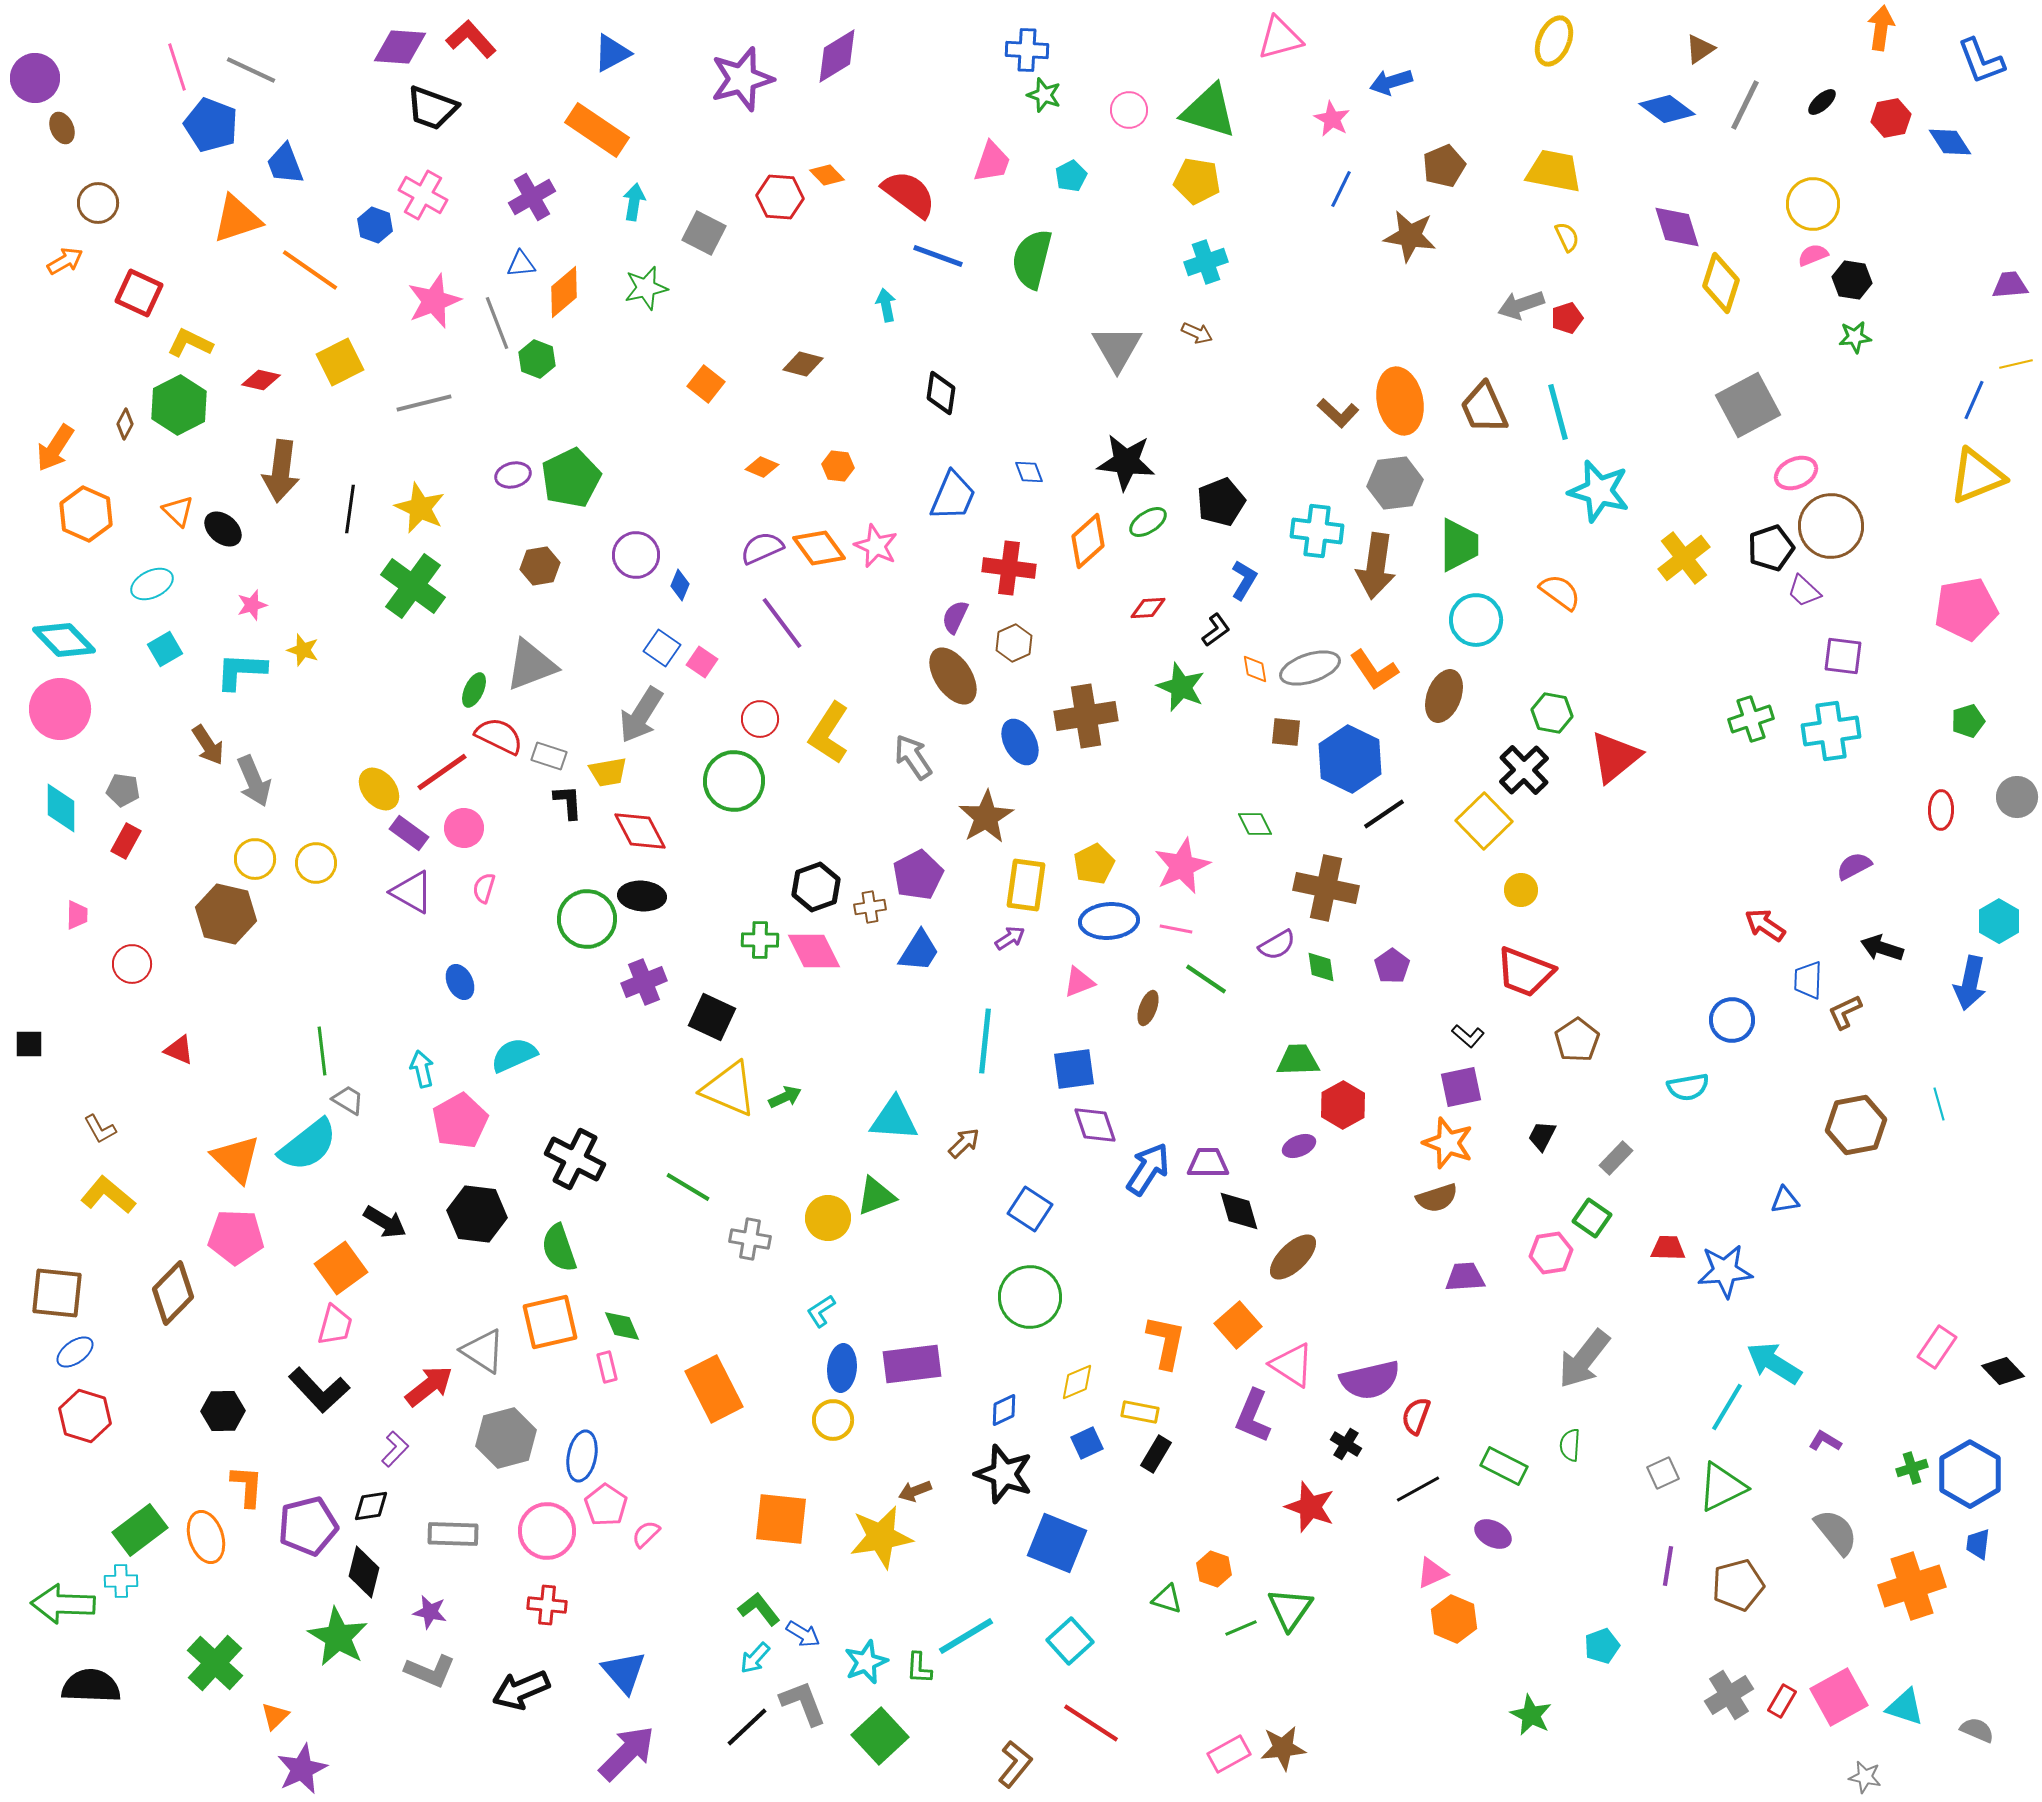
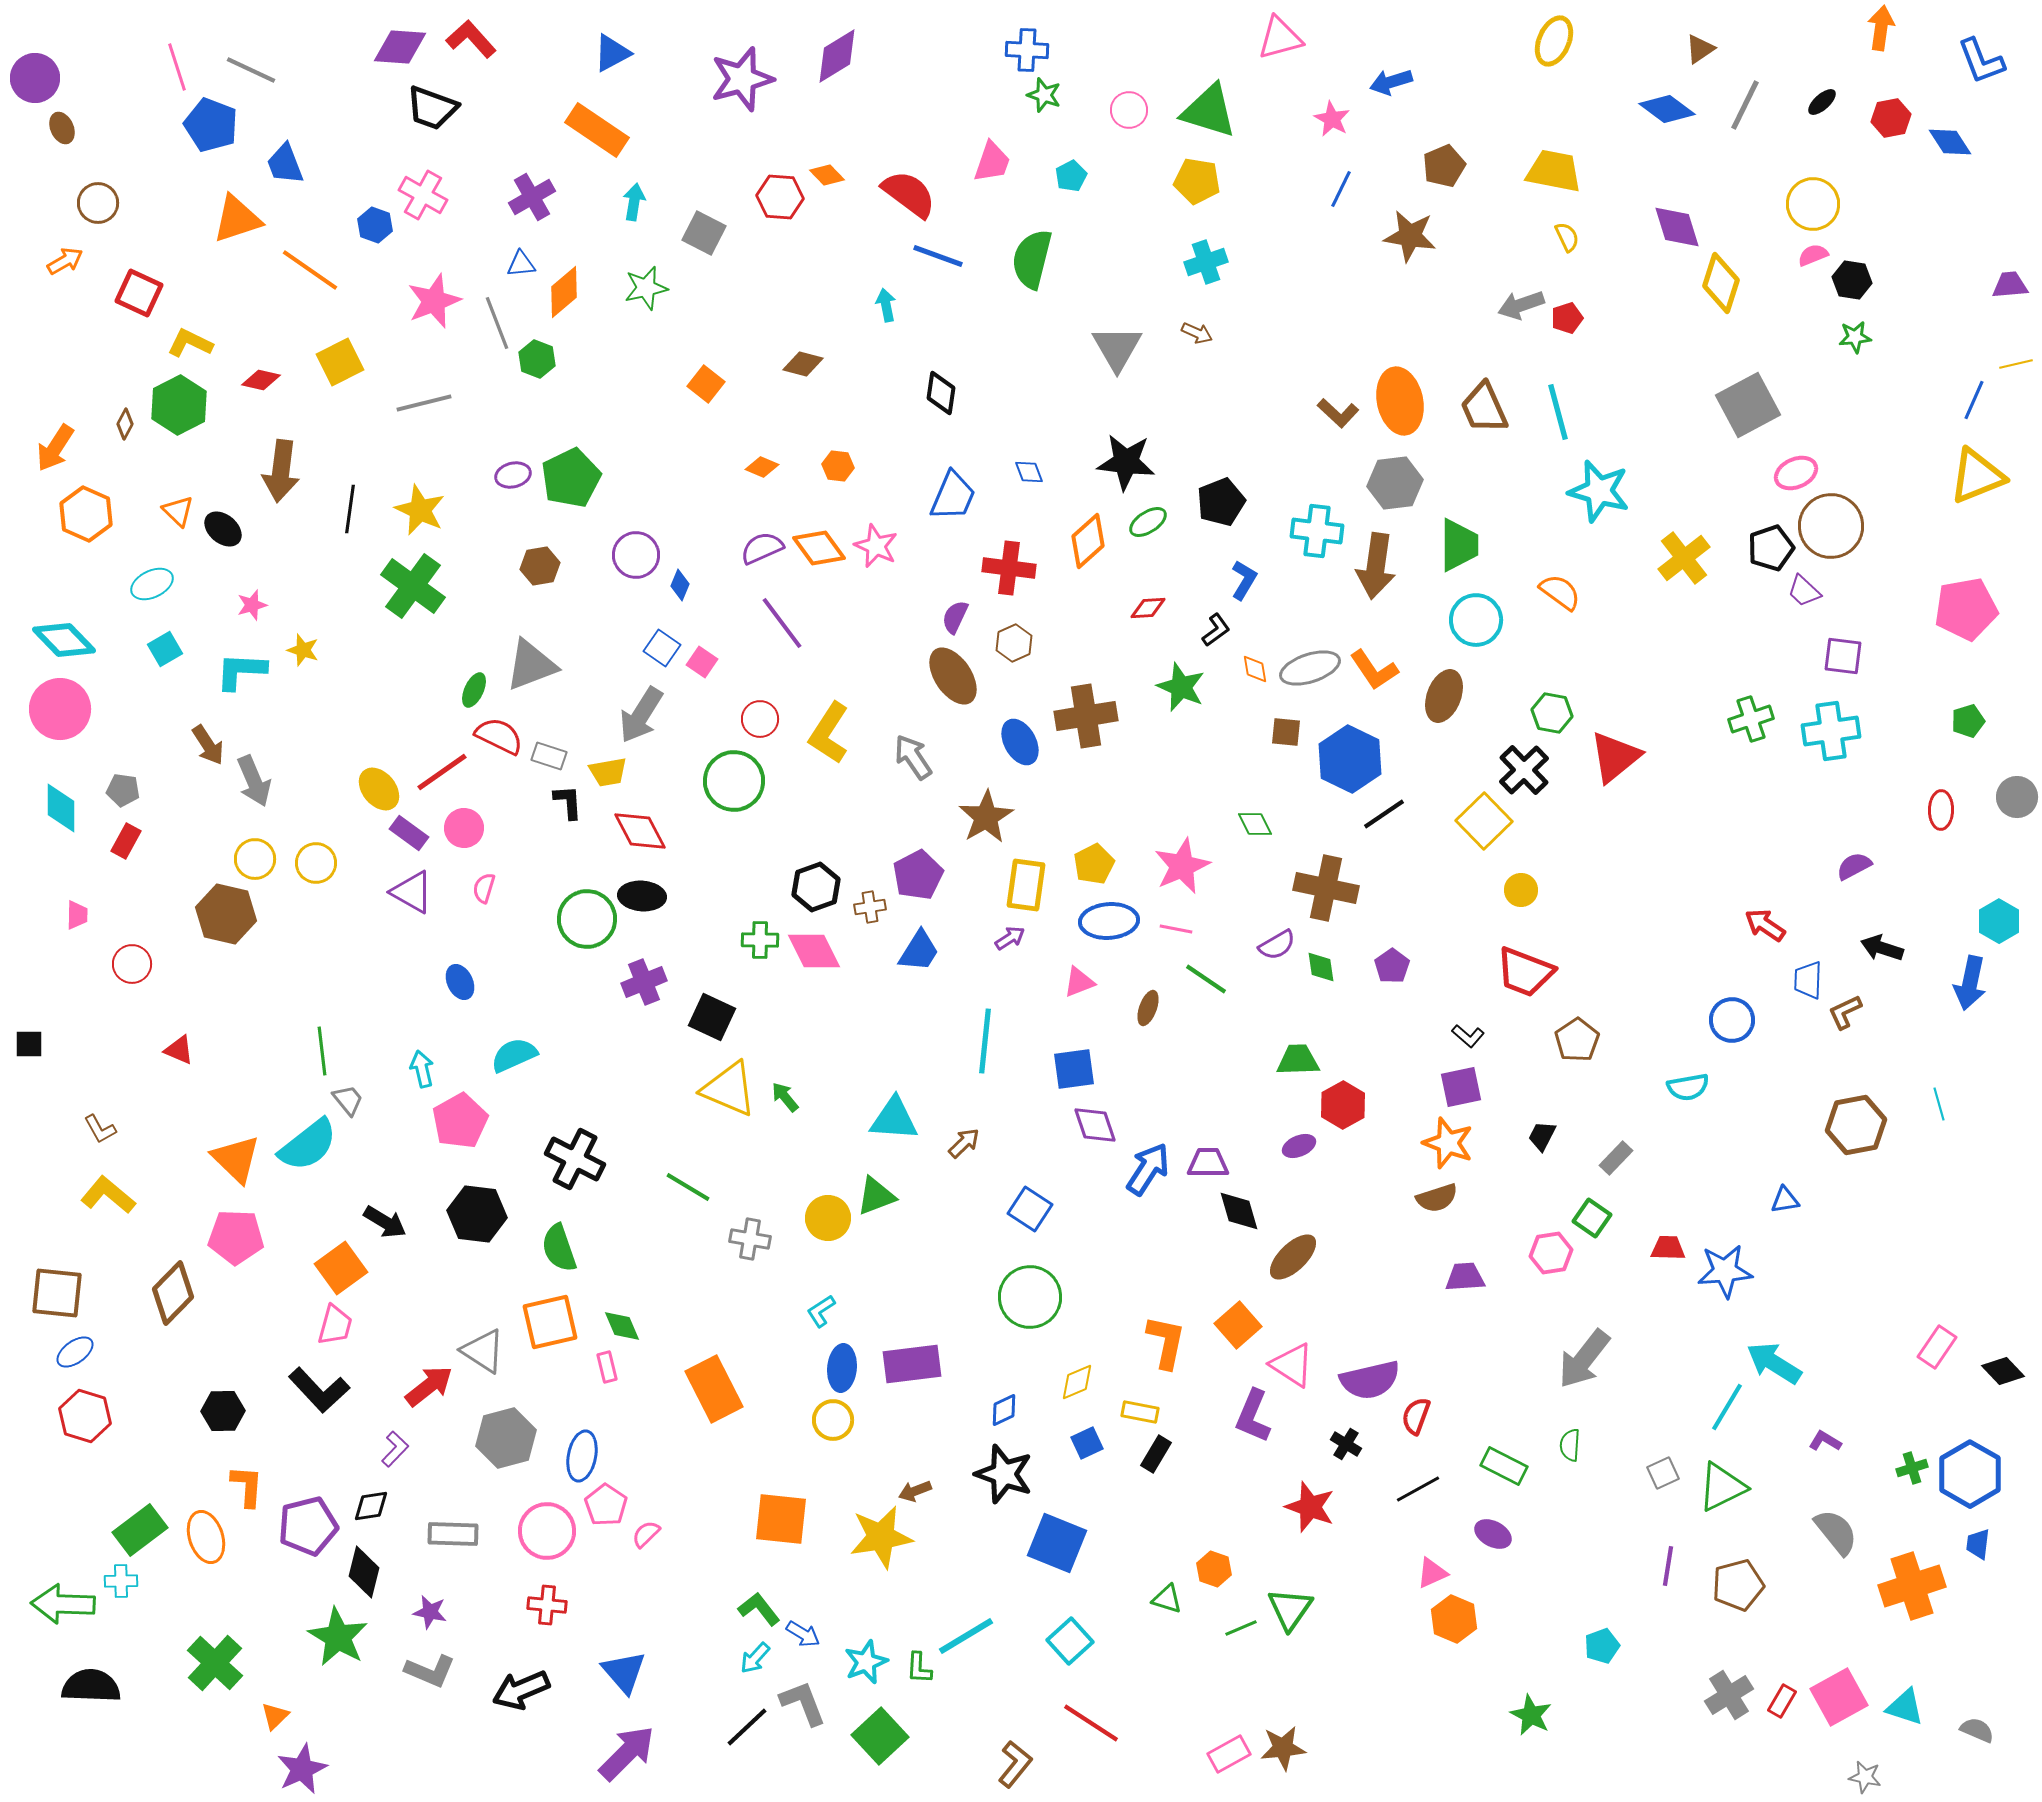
yellow star at (420, 508): moved 2 px down
green arrow at (785, 1097): rotated 104 degrees counterclockwise
gray trapezoid at (348, 1100): rotated 20 degrees clockwise
